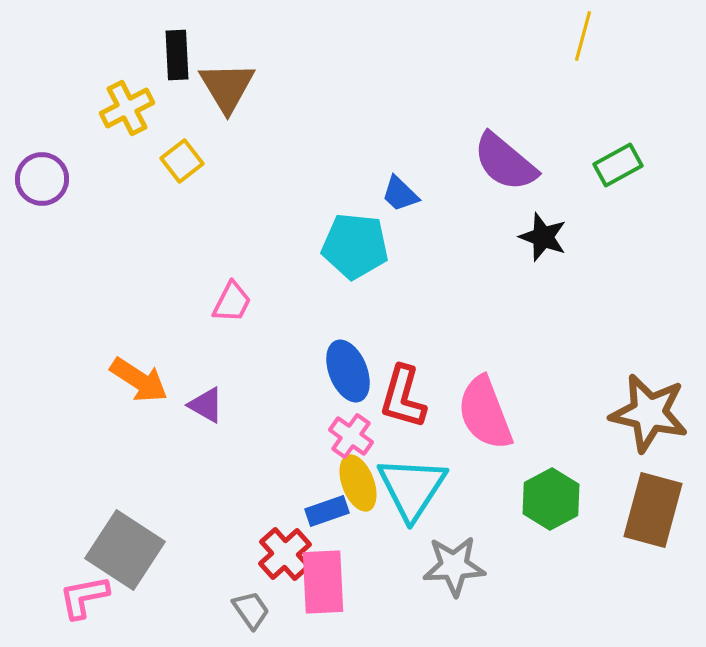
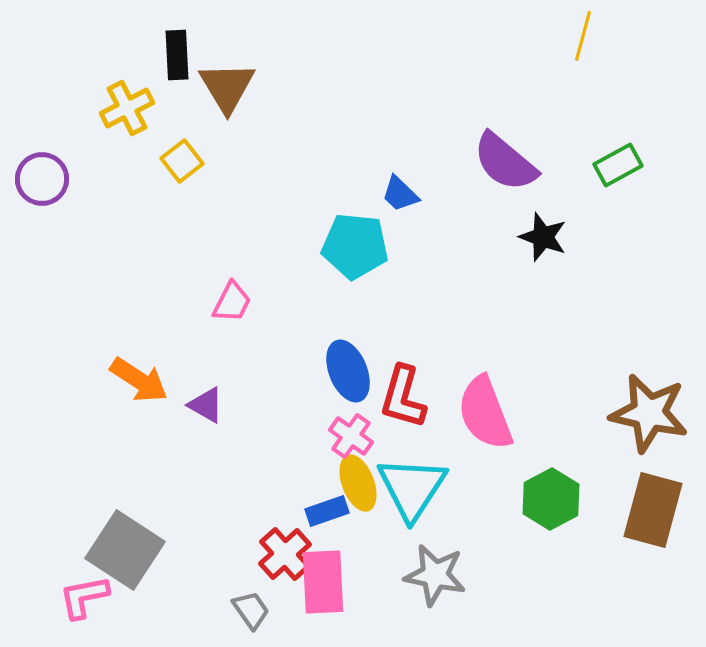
gray star: moved 19 px left, 9 px down; rotated 14 degrees clockwise
